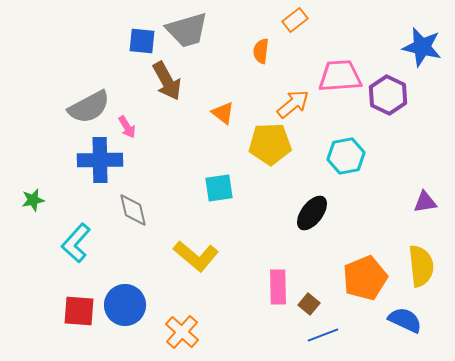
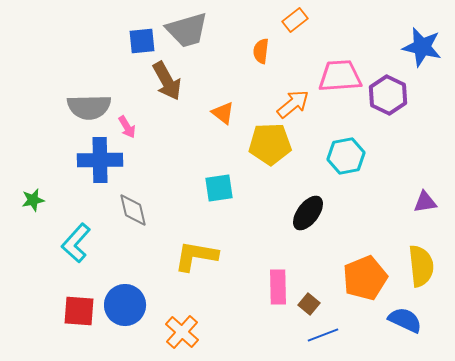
blue square: rotated 12 degrees counterclockwise
gray semicircle: rotated 27 degrees clockwise
black ellipse: moved 4 px left
yellow L-shape: rotated 150 degrees clockwise
